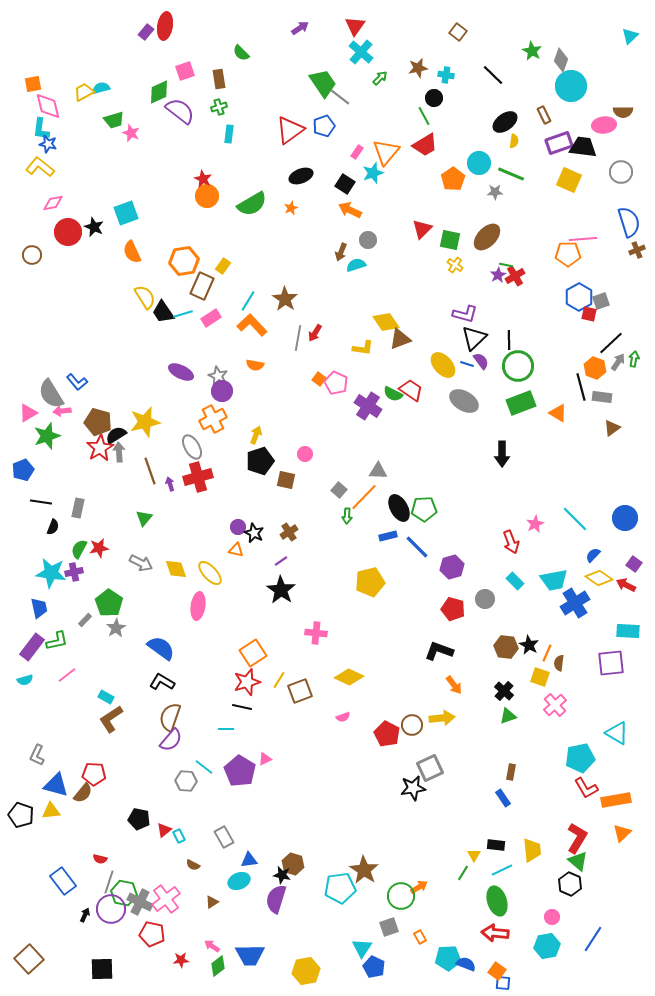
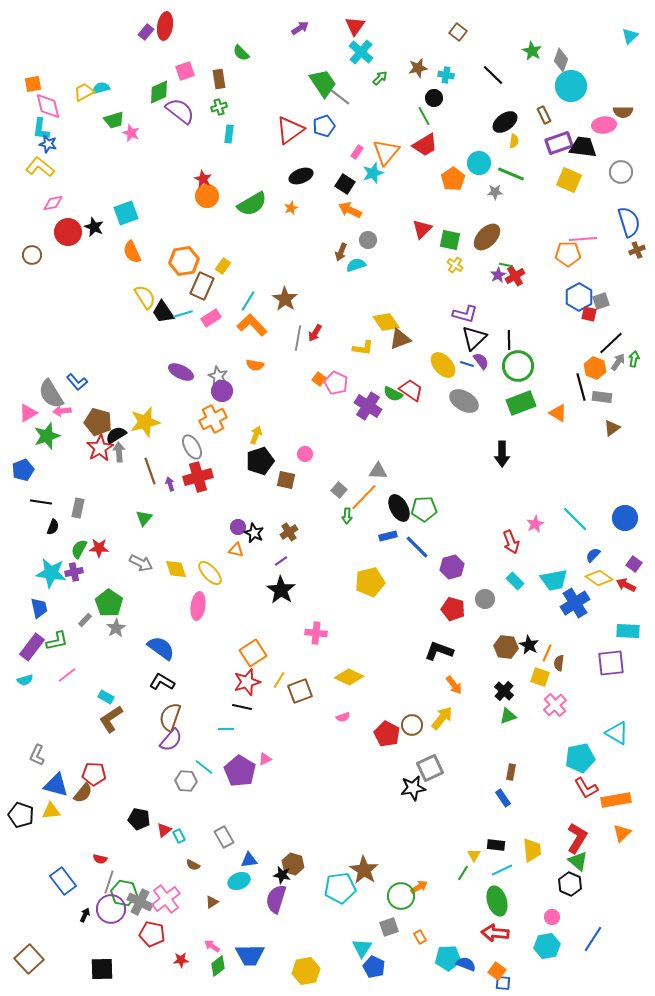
red star at (99, 548): rotated 12 degrees clockwise
yellow arrow at (442, 718): rotated 45 degrees counterclockwise
